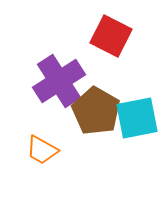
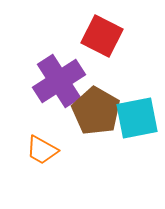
red square: moved 9 px left
